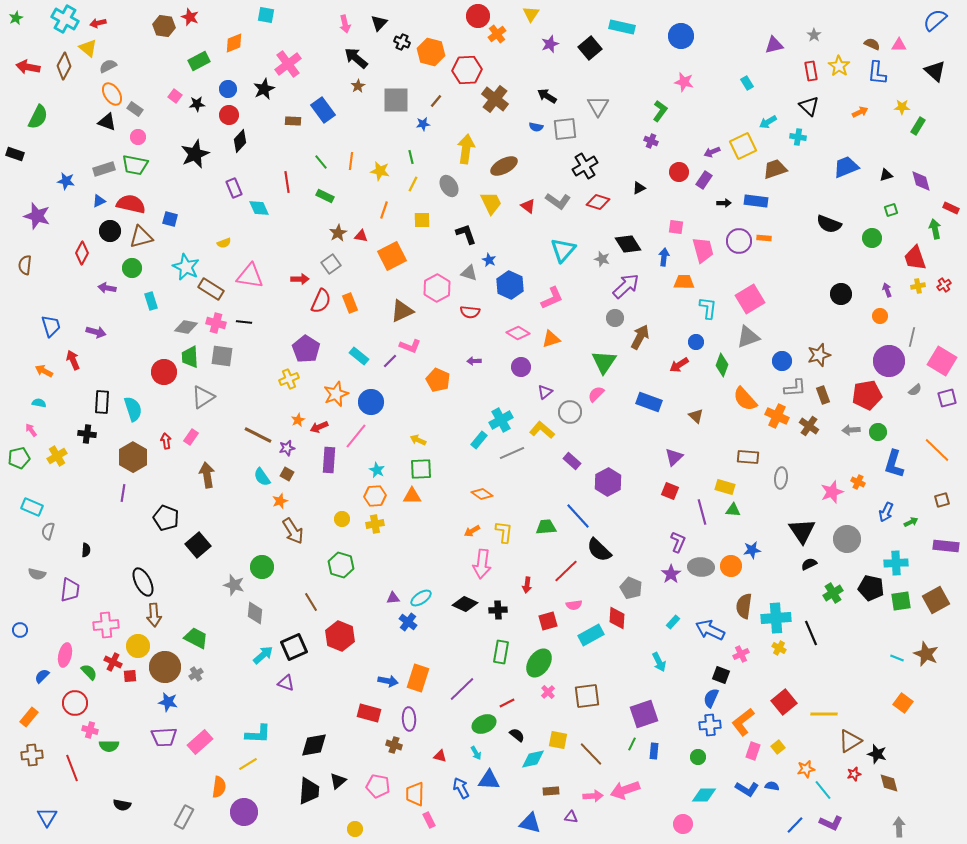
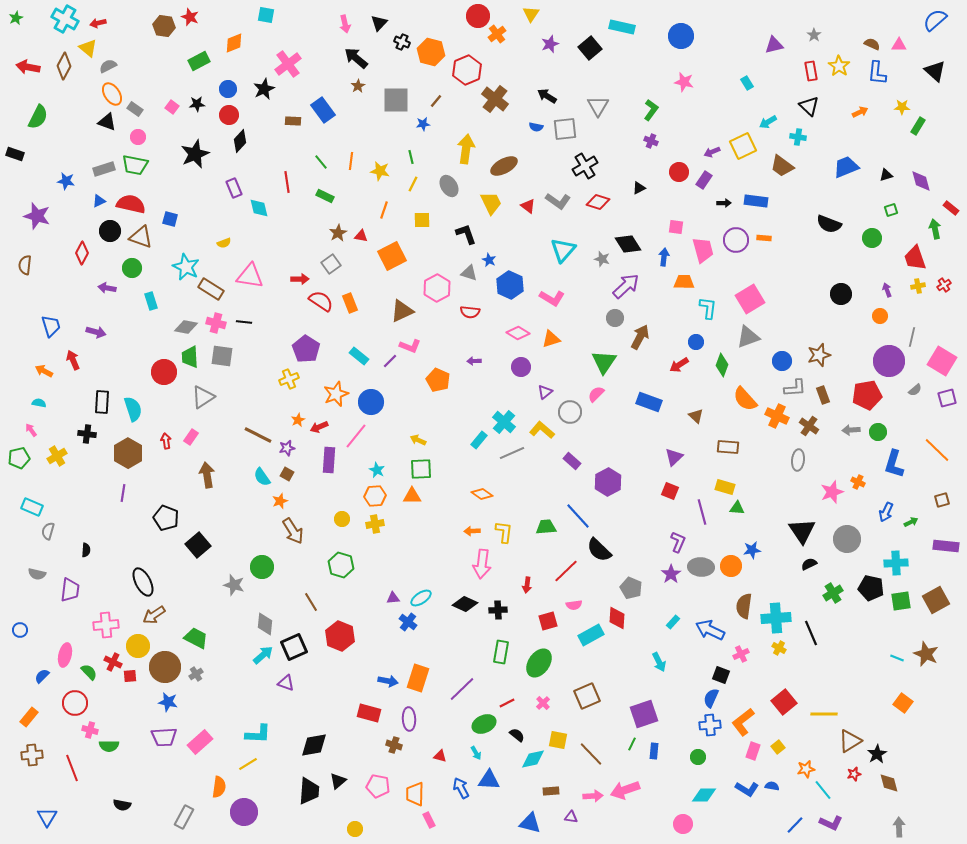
red hexagon at (467, 70): rotated 20 degrees counterclockwise
pink square at (175, 96): moved 3 px left, 11 px down
green L-shape at (660, 111): moved 9 px left, 1 px up
brown trapezoid at (775, 169): moved 7 px right, 3 px up; rotated 125 degrees counterclockwise
cyan diamond at (259, 208): rotated 10 degrees clockwise
red rectangle at (951, 208): rotated 14 degrees clockwise
brown triangle at (141, 237): rotated 35 degrees clockwise
purple circle at (739, 241): moved 3 px left, 1 px up
pink L-shape at (552, 298): rotated 55 degrees clockwise
red semicircle at (321, 301): rotated 80 degrees counterclockwise
cyan cross at (501, 420): moved 3 px right, 2 px down; rotated 20 degrees counterclockwise
brown hexagon at (133, 457): moved 5 px left, 4 px up
brown rectangle at (748, 457): moved 20 px left, 10 px up
gray ellipse at (781, 478): moved 17 px right, 18 px up
green triangle at (733, 510): moved 4 px right, 2 px up
orange arrow at (472, 531): rotated 28 degrees clockwise
gray diamond at (255, 613): moved 10 px right, 11 px down
brown arrow at (154, 615): rotated 60 degrees clockwise
pink cross at (548, 692): moved 5 px left, 11 px down
brown square at (587, 696): rotated 16 degrees counterclockwise
black star at (877, 754): rotated 24 degrees clockwise
